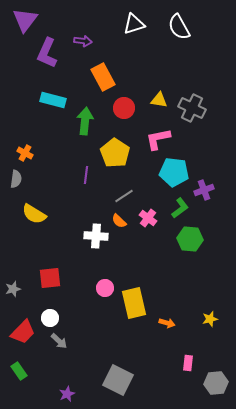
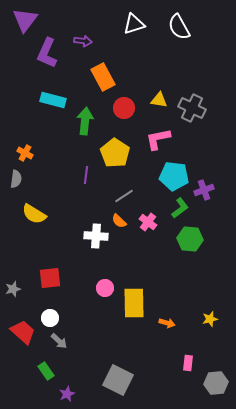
cyan pentagon: moved 4 px down
pink cross: moved 4 px down
yellow rectangle: rotated 12 degrees clockwise
red trapezoid: rotated 92 degrees counterclockwise
green rectangle: moved 27 px right
